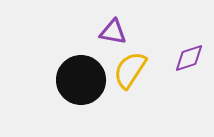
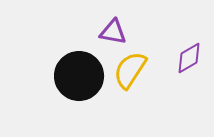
purple diamond: rotated 12 degrees counterclockwise
black circle: moved 2 px left, 4 px up
